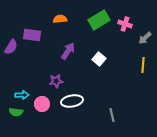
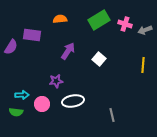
gray arrow: moved 8 px up; rotated 24 degrees clockwise
white ellipse: moved 1 px right
